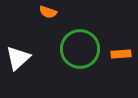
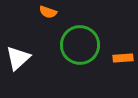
green circle: moved 4 px up
orange rectangle: moved 2 px right, 4 px down
